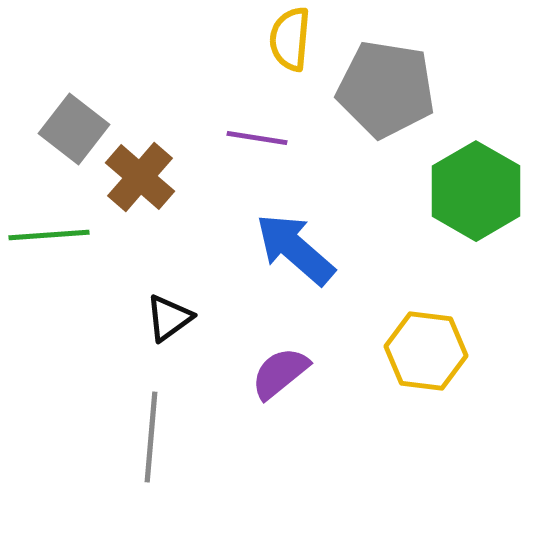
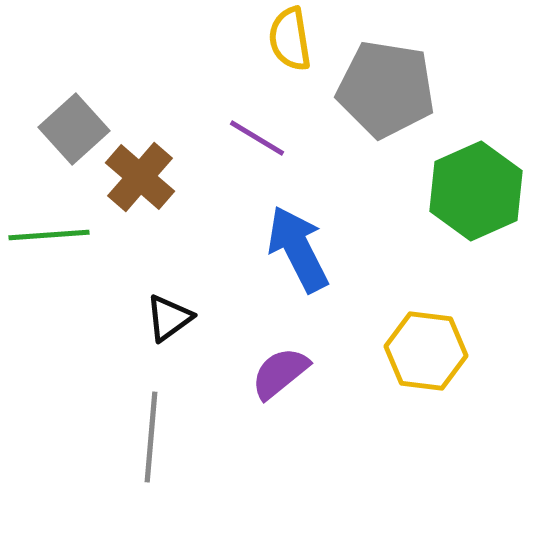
yellow semicircle: rotated 14 degrees counterclockwise
gray square: rotated 10 degrees clockwise
purple line: rotated 22 degrees clockwise
green hexagon: rotated 6 degrees clockwise
blue arrow: moved 3 px right; rotated 22 degrees clockwise
